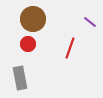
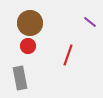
brown circle: moved 3 px left, 4 px down
red circle: moved 2 px down
red line: moved 2 px left, 7 px down
